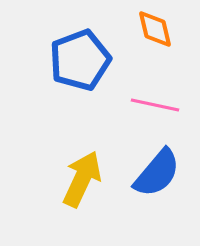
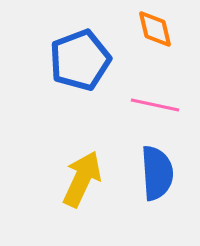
blue semicircle: rotated 44 degrees counterclockwise
